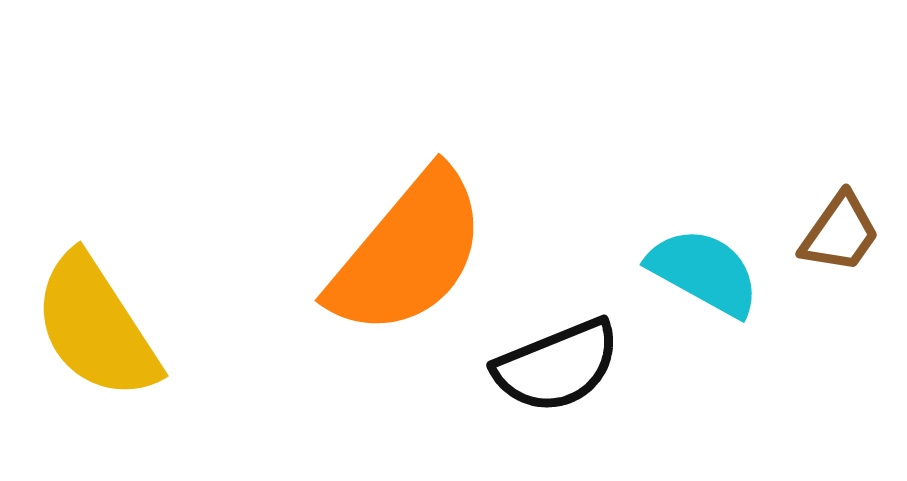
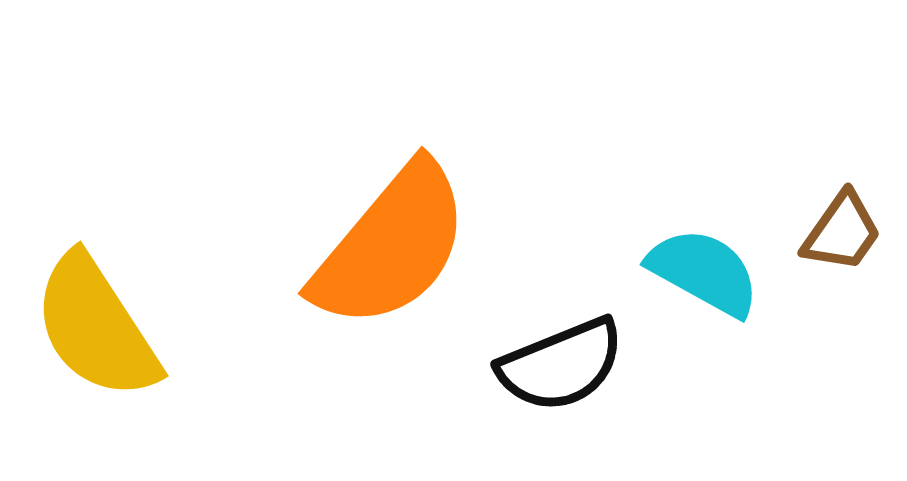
brown trapezoid: moved 2 px right, 1 px up
orange semicircle: moved 17 px left, 7 px up
black semicircle: moved 4 px right, 1 px up
